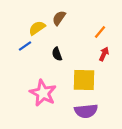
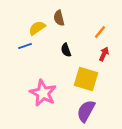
brown semicircle: rotated 49 degrees counterclockwise
blue line: rotated 16 degrees clockwise
black semicircle: moved 9 px right, 4 px up
yellow square: moved 2 px right, 1 px up; rotated 15 degrees clockwise
purple semicircle: rotated 125 degrees clockwise
